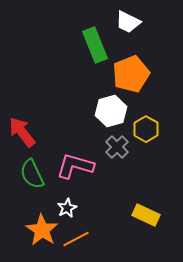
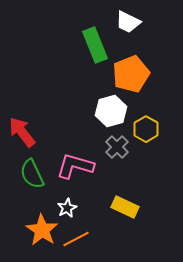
yellow rectangle: moved 21 px left, 8 px up
